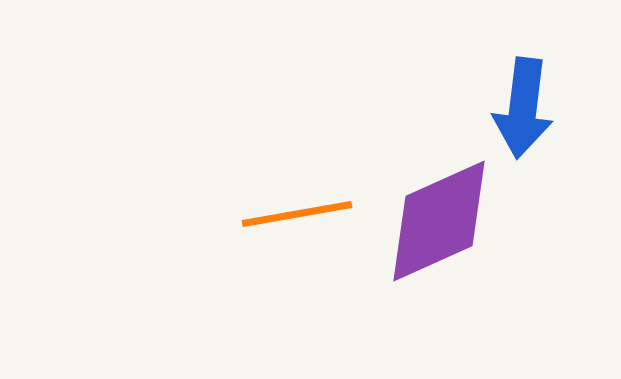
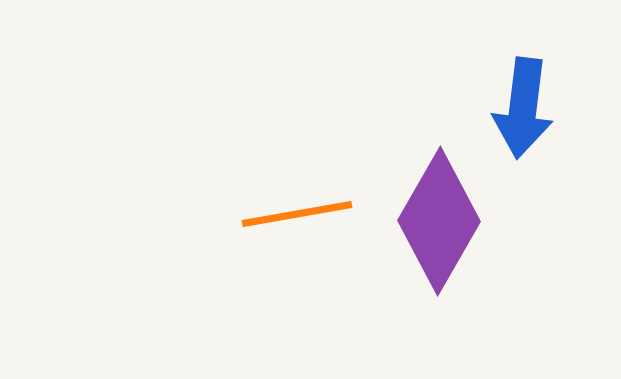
purple diamond: rotated 36 degrees counterclockwise
